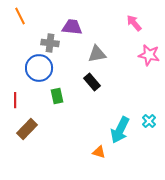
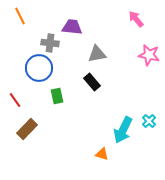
pink arrow: moved 2 px right, 4 px up
red line: rotated 35 degrees counterclockwise
cyan arrow: moved 3 px right
orange triangle: moved 3 px right, 2 px down
